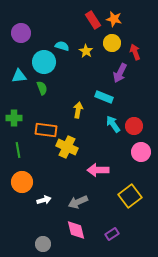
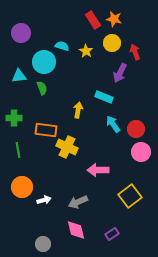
red circle: moved 2 px right, 3 px down
orange circle: moved 5 px down
